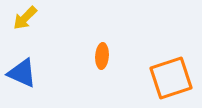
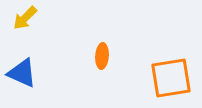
orange square: rotated 9 degrees clockwise
